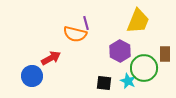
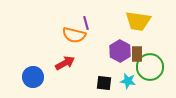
yellow trapezoid: rotated 76 degrees clockwise
orange semicircle: moved 1 px left, 1 px down
brown rectangle: moved 28 px left
red arrow: moved 14 px right, 5 px down
green circle: moved 6 px right, 1 px up
blue circle: moved 1 px right, 1 px down
cyan star: rotated 14 degrees counterclockwise
